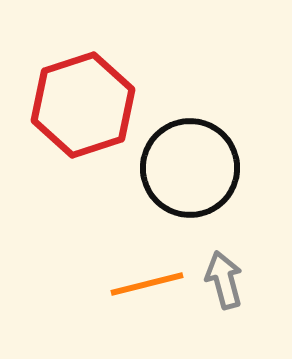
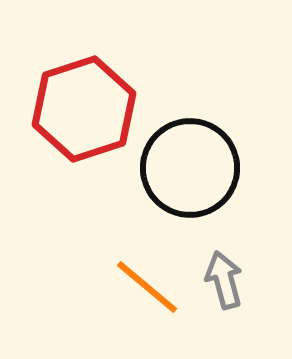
red hexagon: moved 1 px right, 4 px down
orange line: moved 3 px down; rotated 54 degrees clockwise
